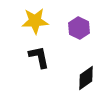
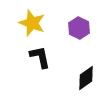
yellow star: moved 3 px left, 2 px down; rotated 24 degrees clockwise
black L-shape: moved 1 px right
